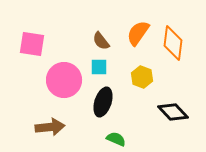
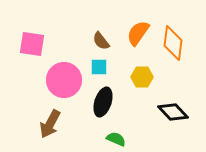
yellow hexagon: rotated 20 degrees counterclockwise
brown arrow: moved 3 px up; rotated 124 degrees clockwise
